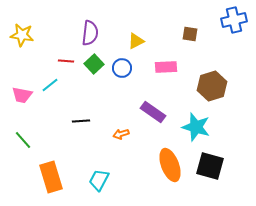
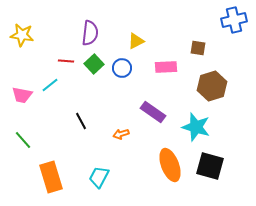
brown square: moved 8 px right, 14 px down
black line: rotated 66 degrees clockwise
cyan trapezoid: moved 3 px up
